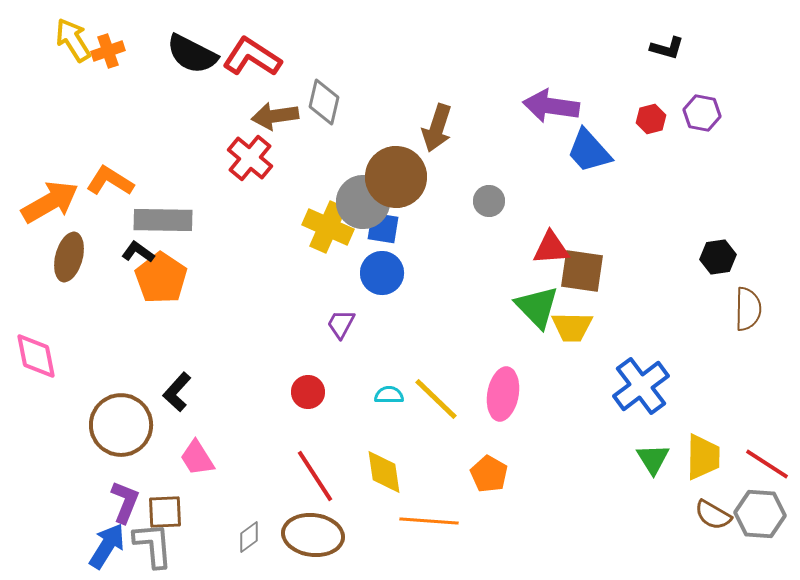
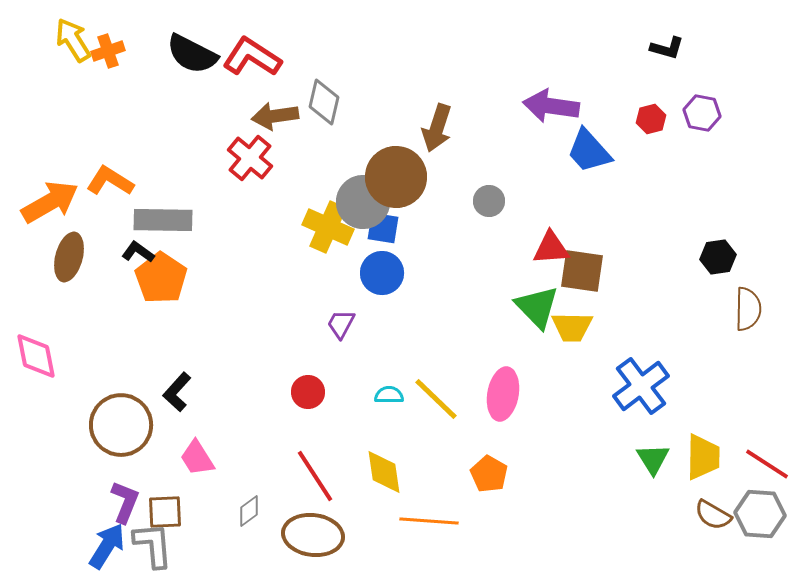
gray diamond at (249, 537): moved 26 px up
